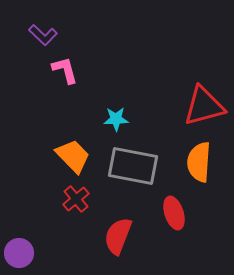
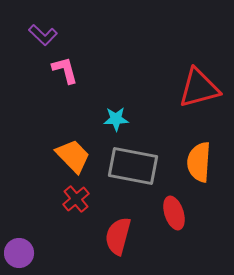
red triangle: moved 5 px left, 18 px up
red semicircle: rotated 6 degrees counterclockwise
